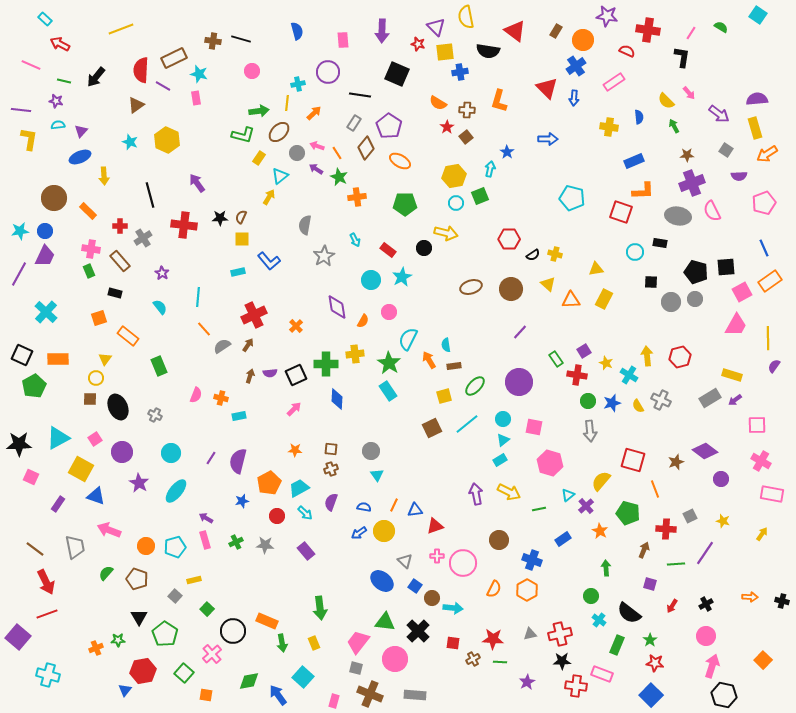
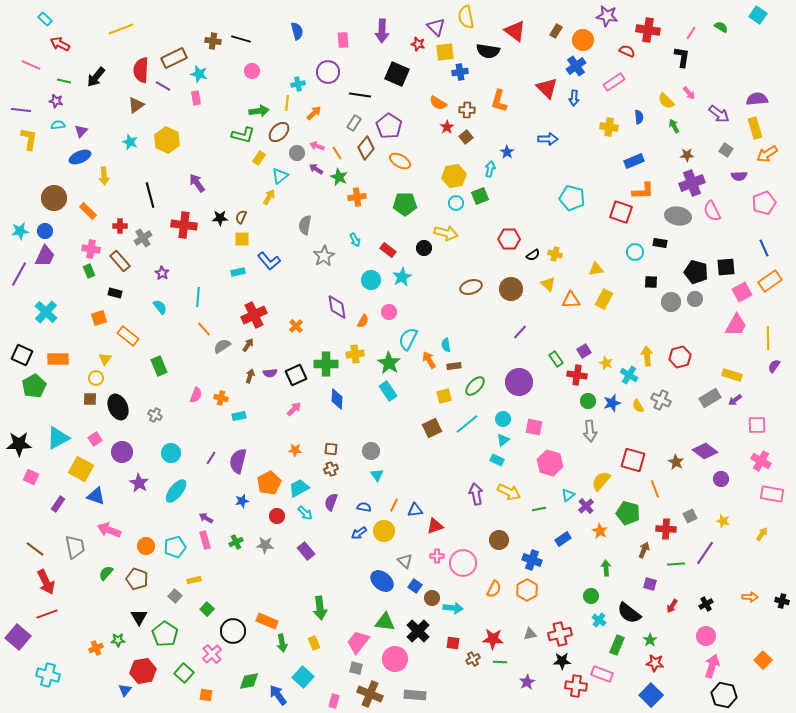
cyan rectangle at (500, 460): moved 3 px left; rotated 56 degrees clockwise
brown star at (676, 462): rotated 21 degrees counterclockwise
